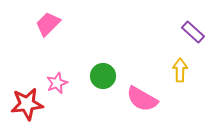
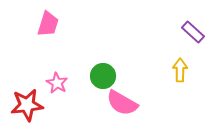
pink trapezoid: rotated 152 degrees clockwise
pink star: rotated 20 degrees counterclockwise
pink semicircle: moved 20 px left, 4 px down
red star: moved 1 px down
